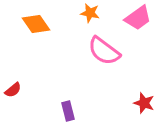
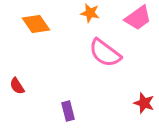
pink semicircle: moved 1 px right, 2 px down
red semicircle: moved 4 px right, 4 px up; rotated 96 degrees clockwise
